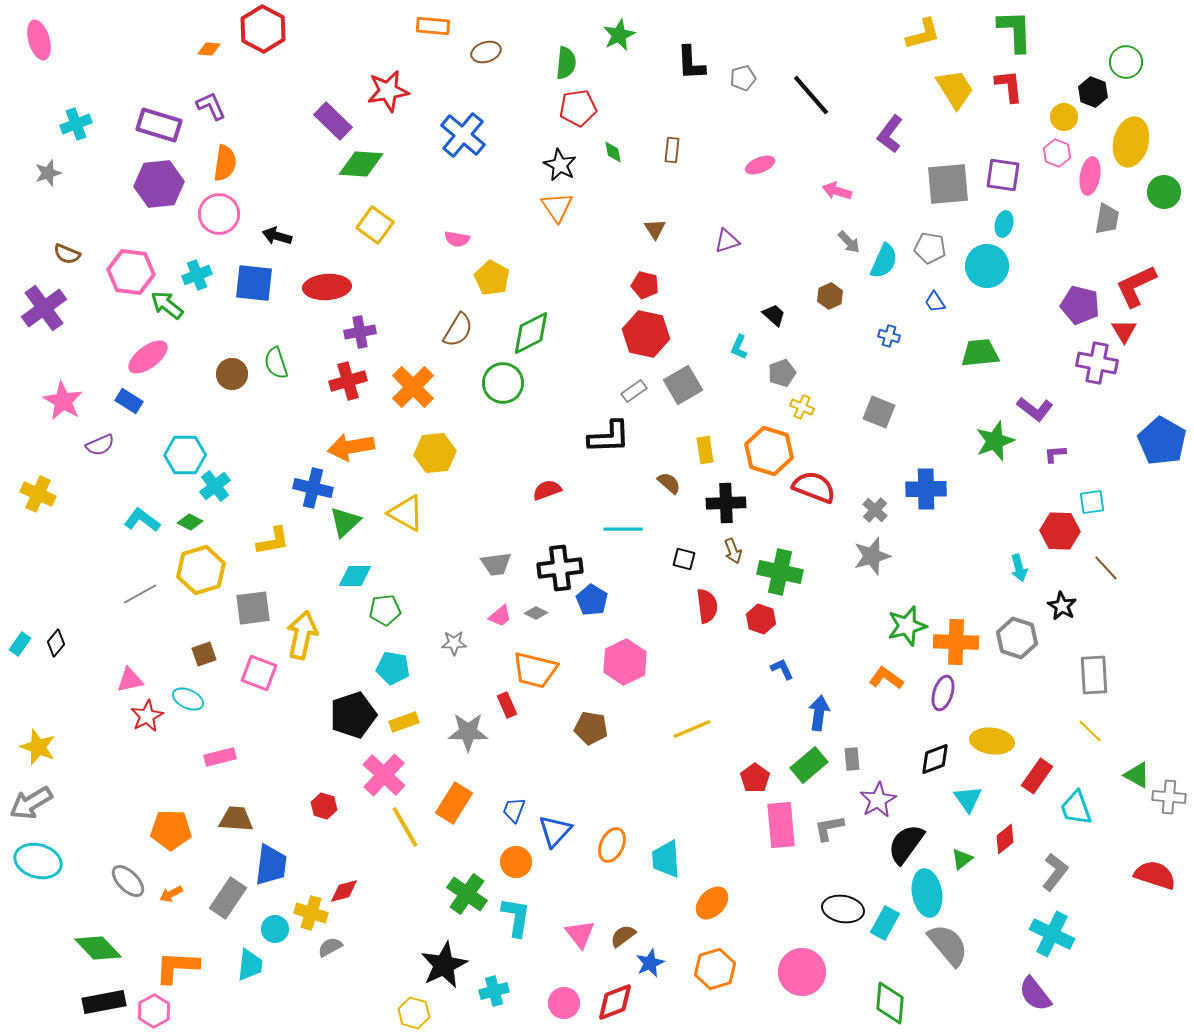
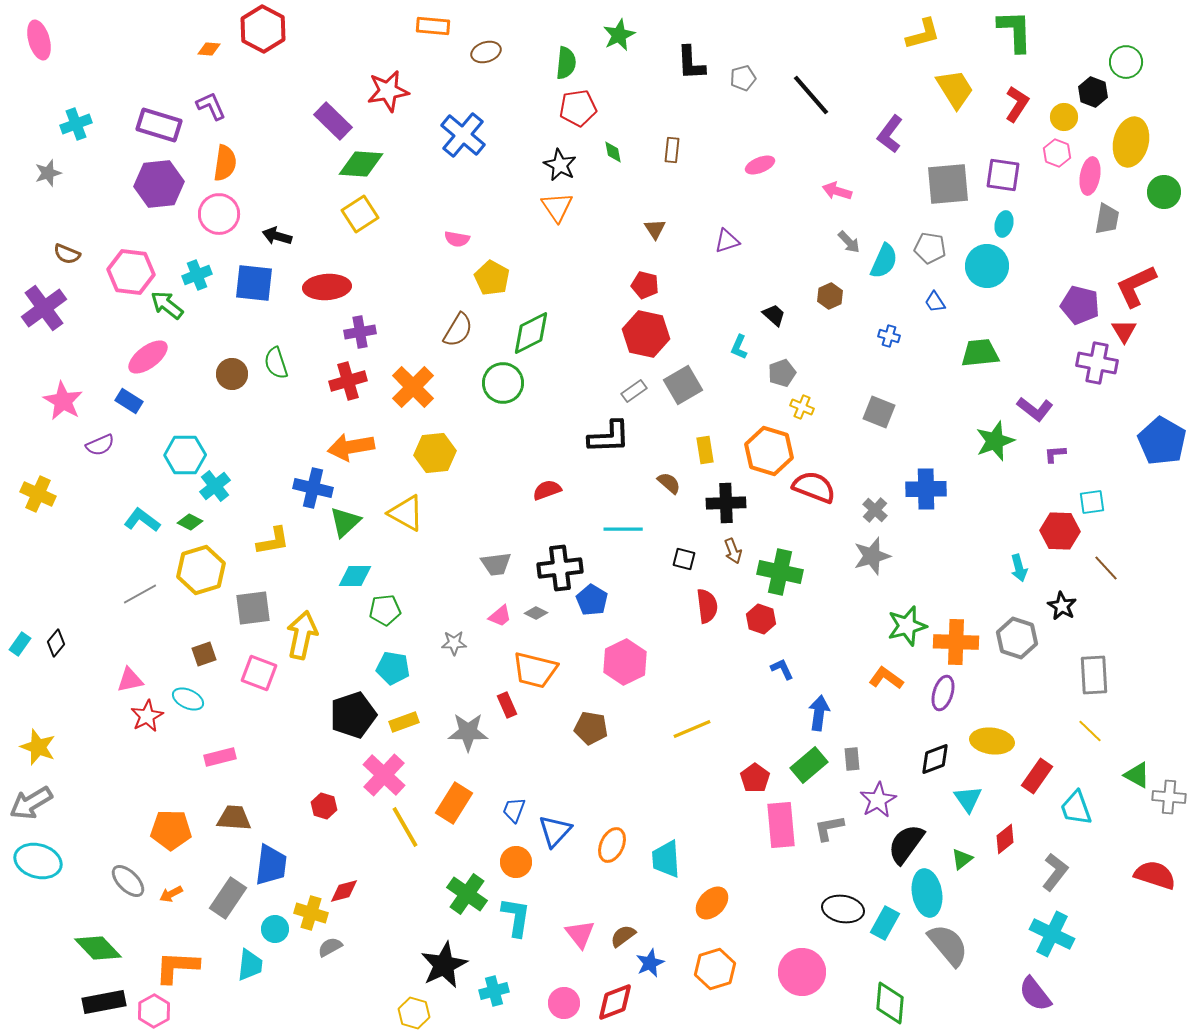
red L-shape at (1009, 86): moved 8 px right, 18 px down; rotated 39 degrees clockwise
yellow square at (375, 225): moved 15 px left, 11 px up; rotated 21 degrees clockwise
brown trapezoid at (236, 819): moved 2 px left, 1 px up
